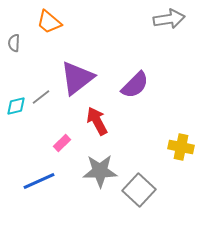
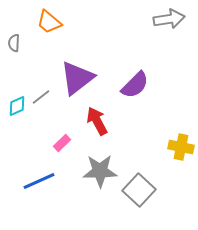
cyan diamond: moved 1 px right; rotated 10 degrees counterclockwise
